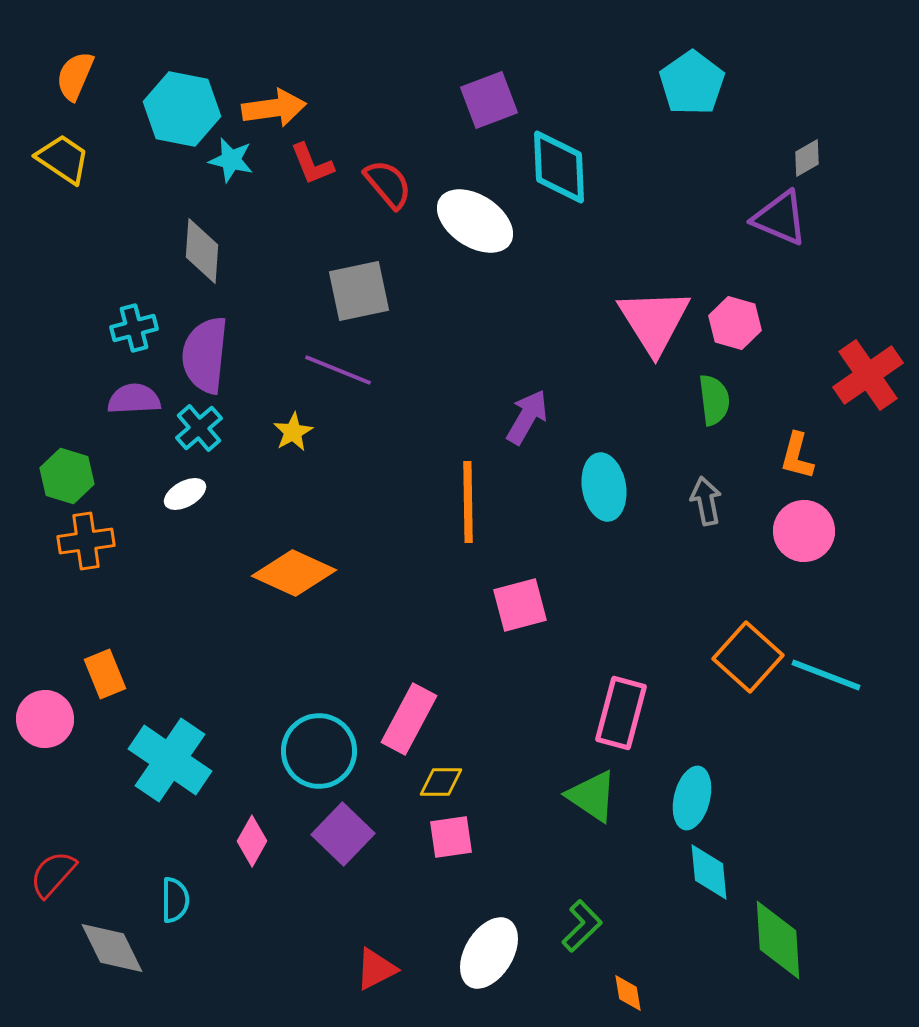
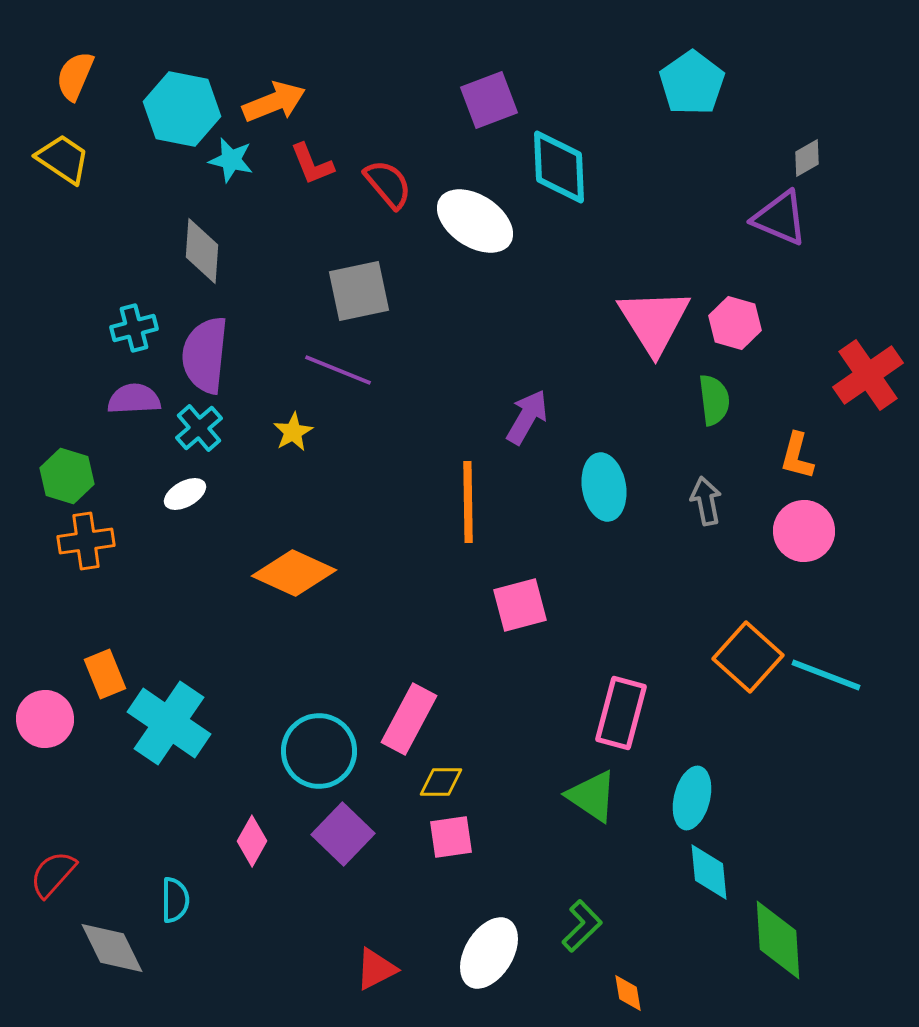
orange arrow at (274, 108): moved 6 px up; rotated 14 degrees counterclockwise
cyan cross at (170, 760): moved 1 px left, 37 px up
